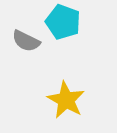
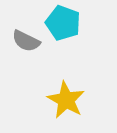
cyan pentagon: moved 1 px down
